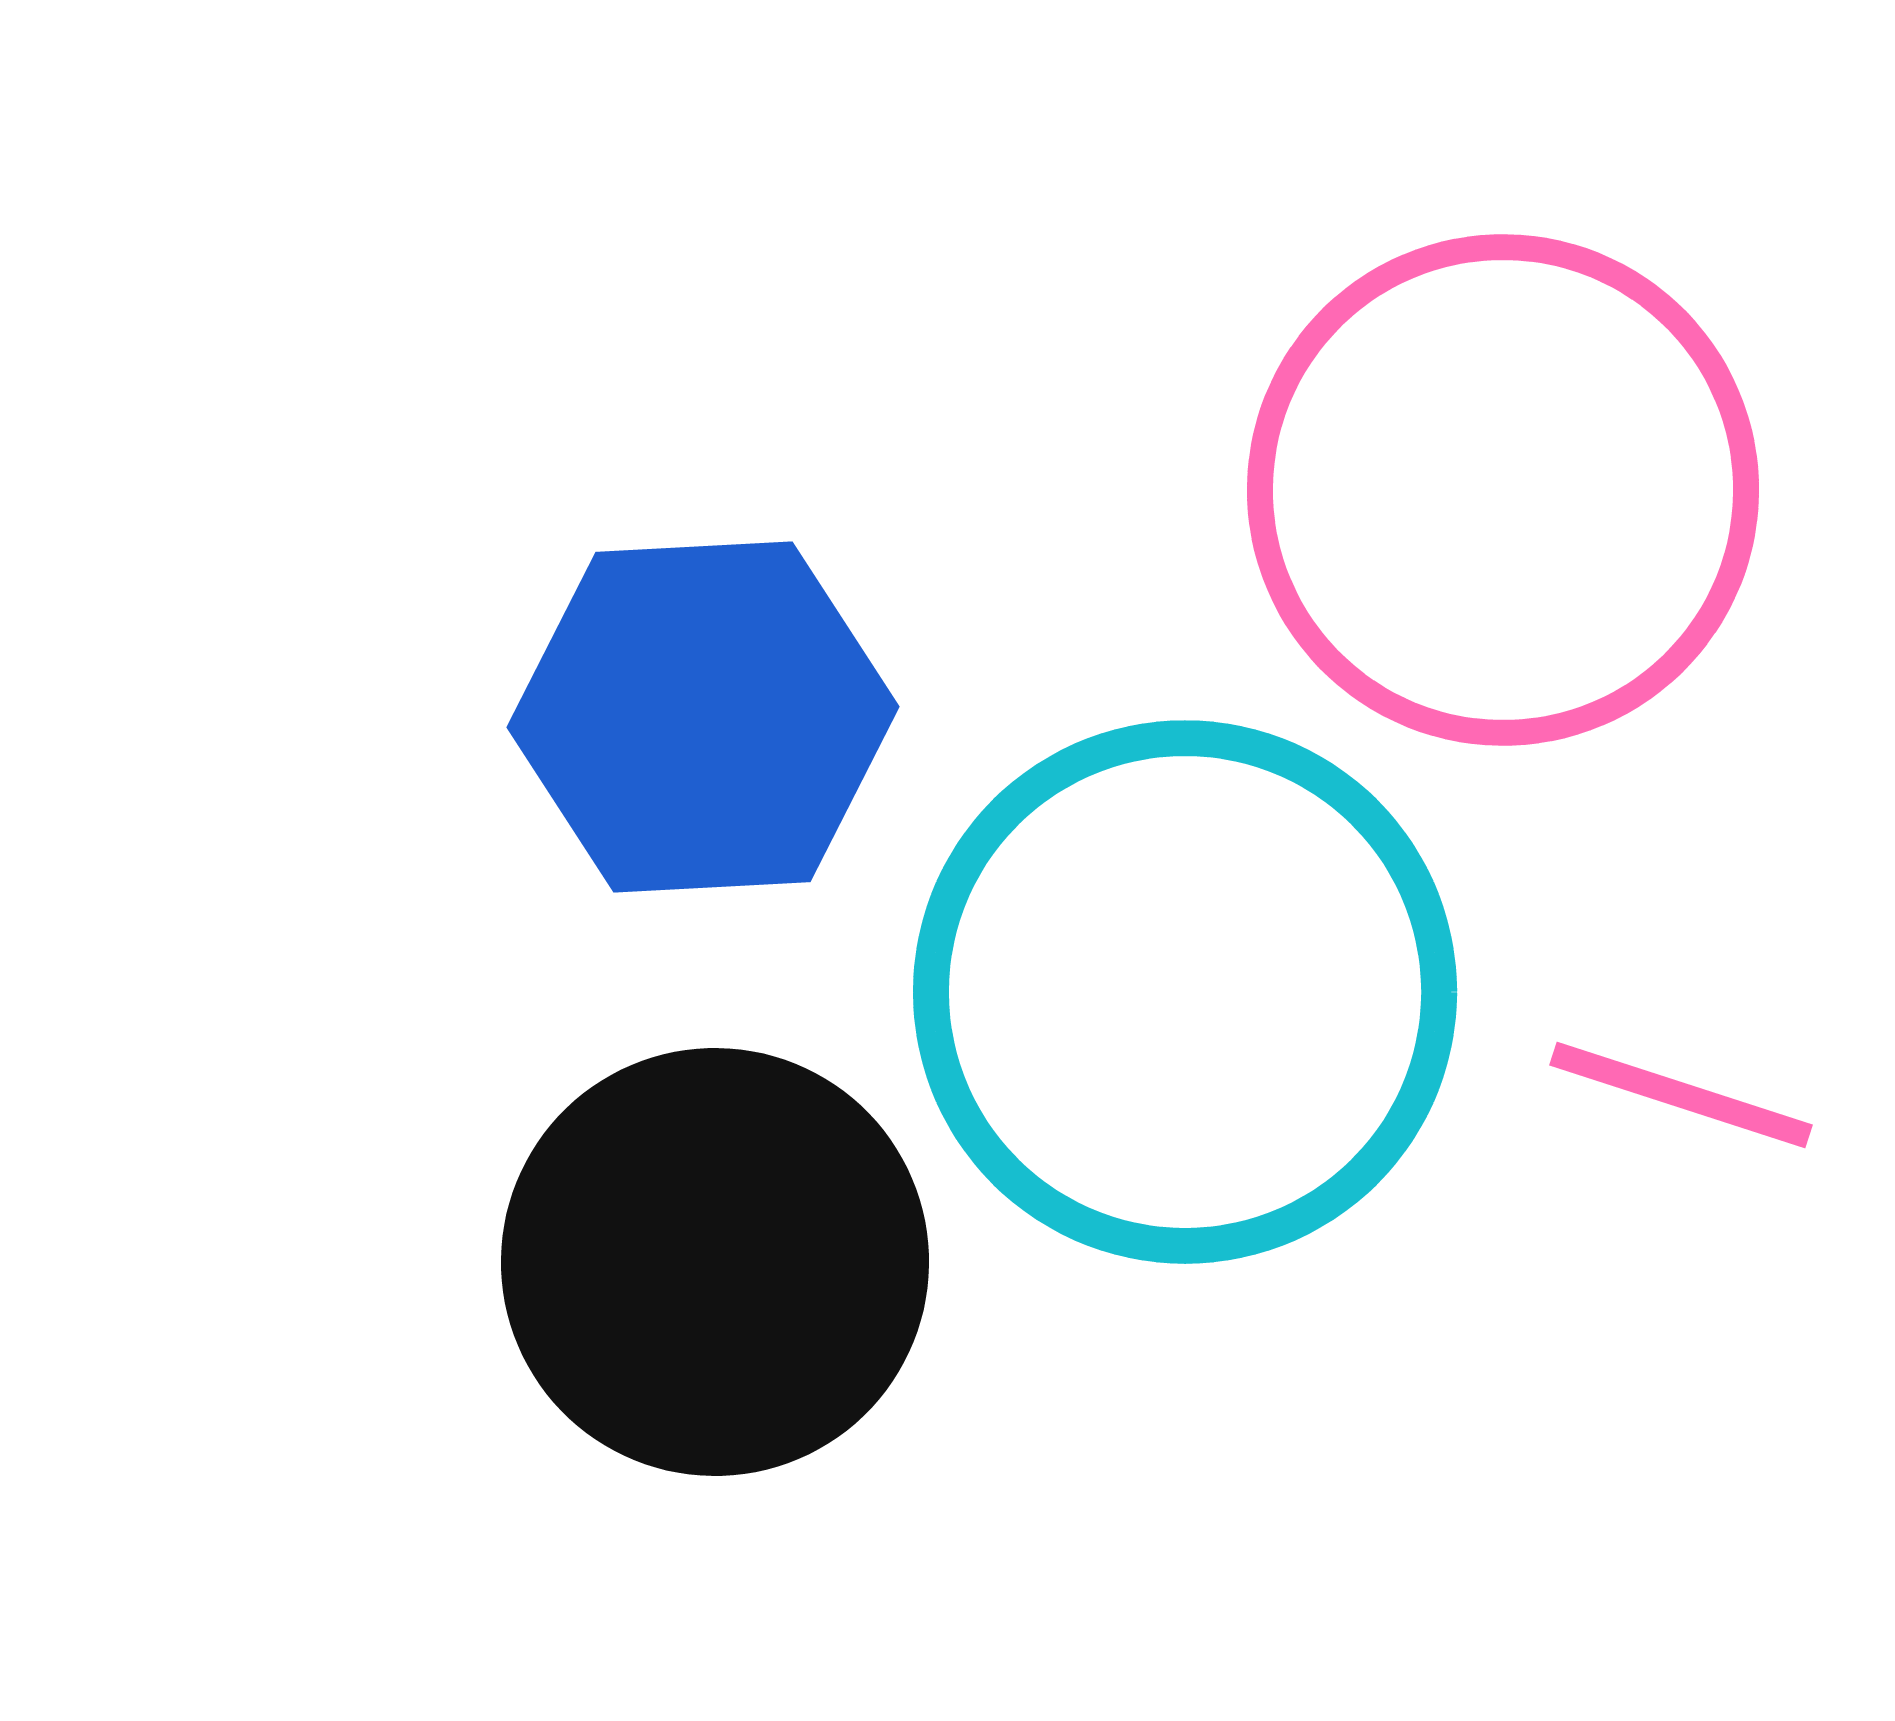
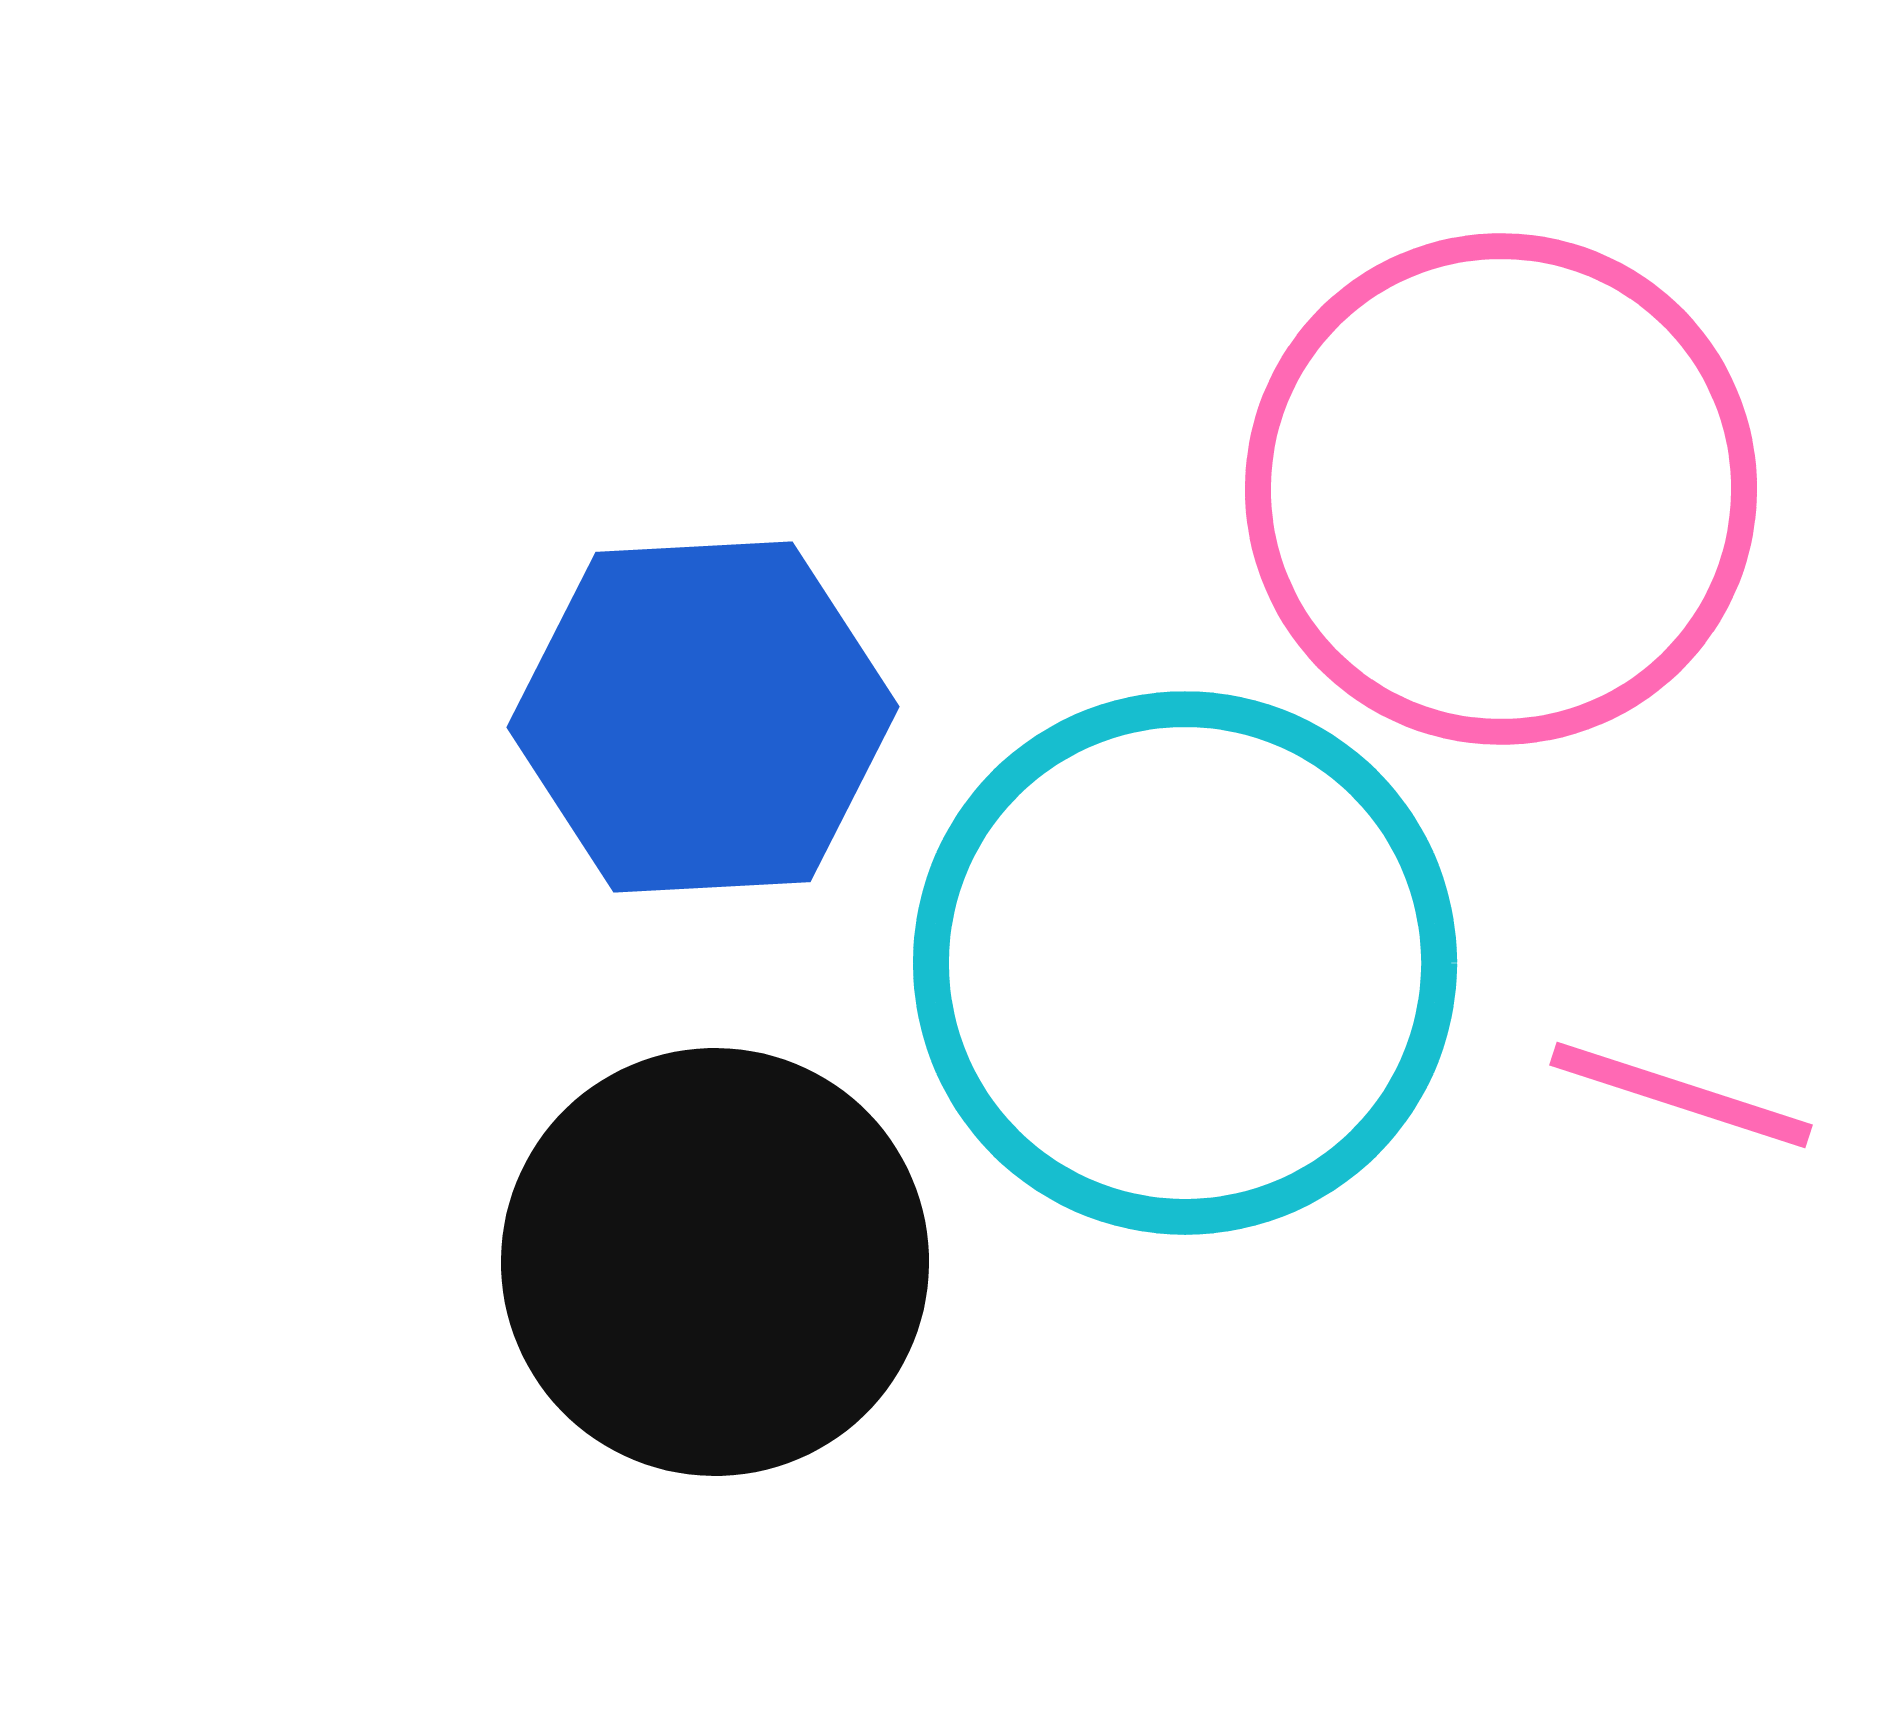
pink circle: moved 2 px left, 1 px up
cyan circle: moved 29 px up
